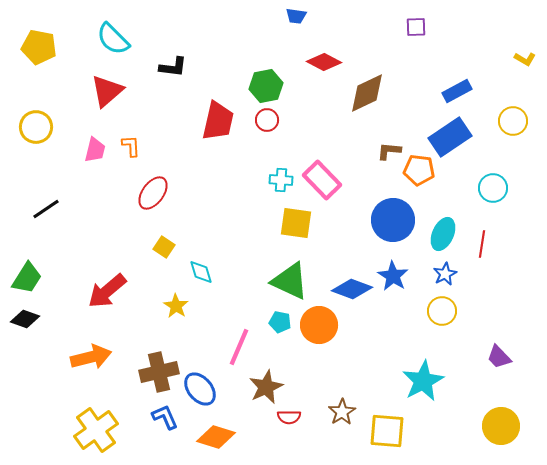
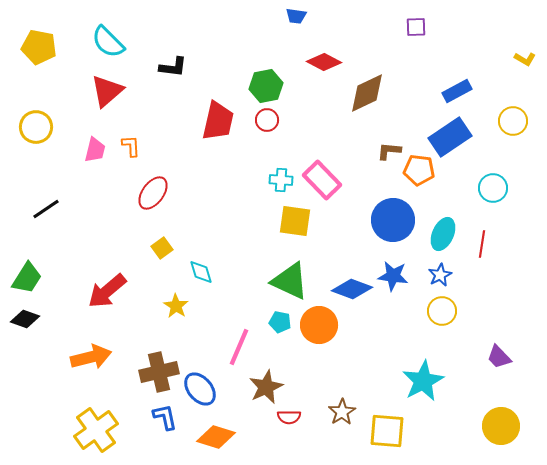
cyan semicircle at (113, 39): moved 5 px left, 3 px down
yellow square at (296, 223): moved 1 px left, 2 px up
yellow square at (164, 247): moved 2 px left, 1 px down; rotated 20 degrees clockwise
blue star at (445, 274): moved 5 px left, 1 px down
blue star at (393, 276): rotated 24 degrees counterclockwise
blue L-shape at (165, 417): rotated 12 degrees clockwise
